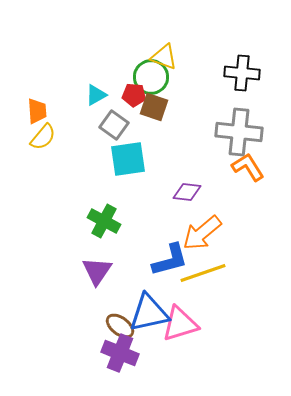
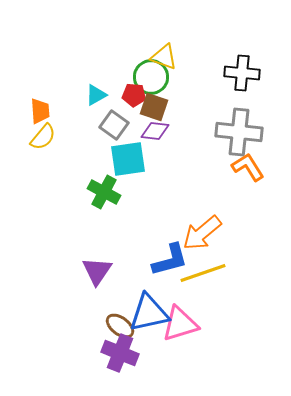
orange trapezoid: moved 3 px right
purple diamond: moved 32 px left, 61 px up
green cross: moved 29 px up
